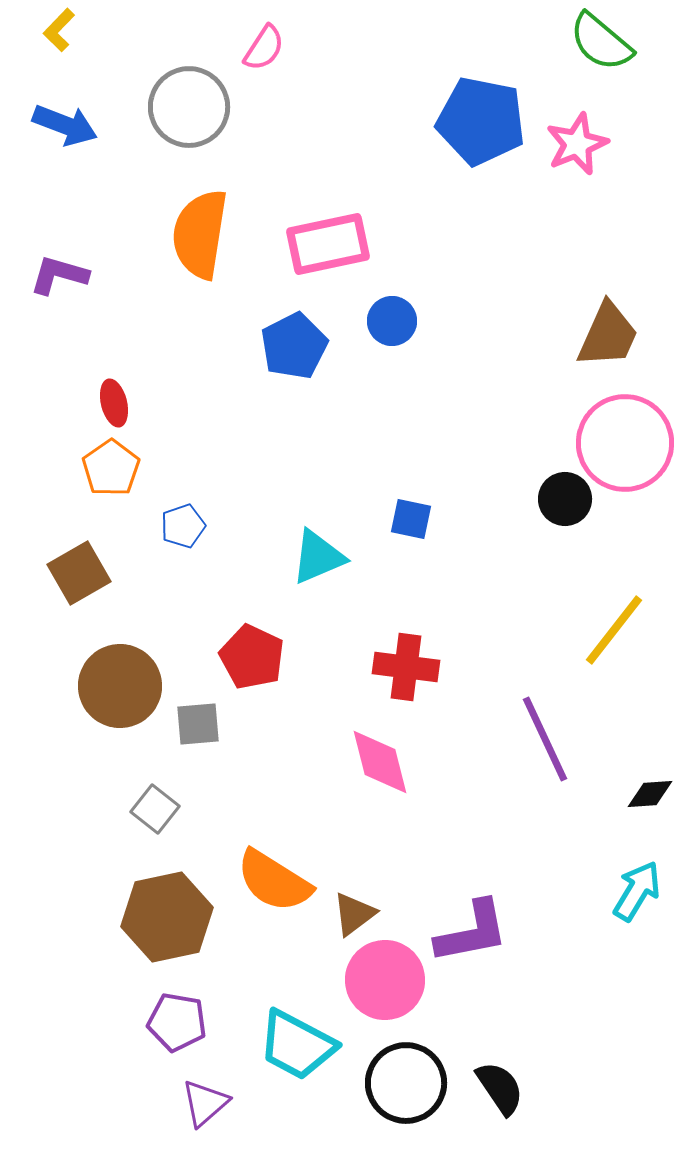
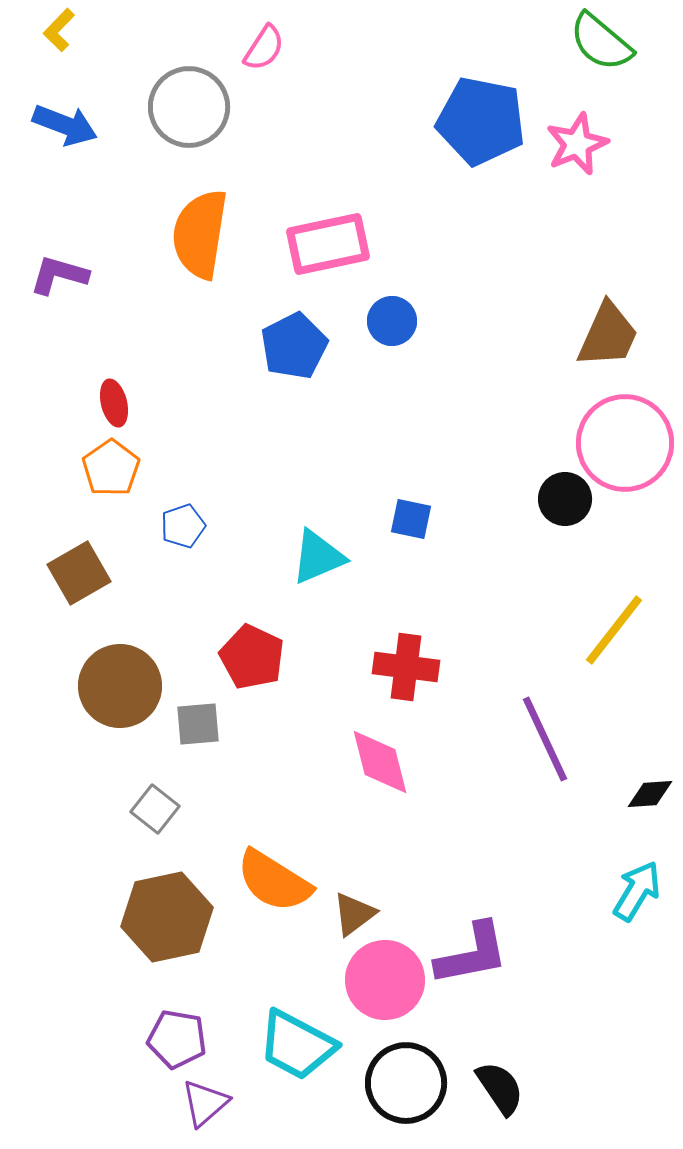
purple L-shape at (472, 932): moved 22 px down
purple pentagon at (177, 1022): moved 17 px down
